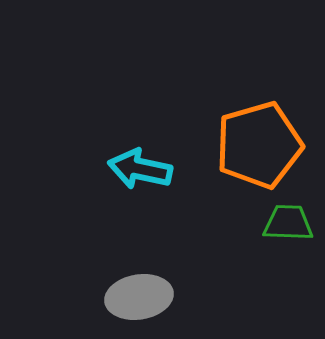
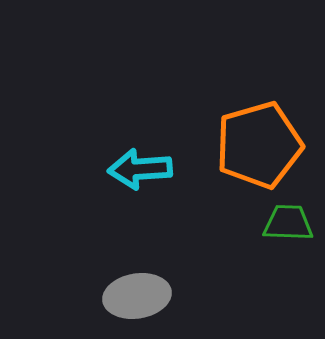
cyan arrow: rotated 16 degrees counterclockwise
gray ellipse: moved 2 px left, 1 px up
